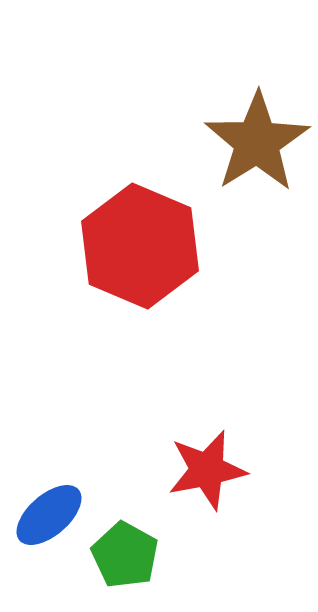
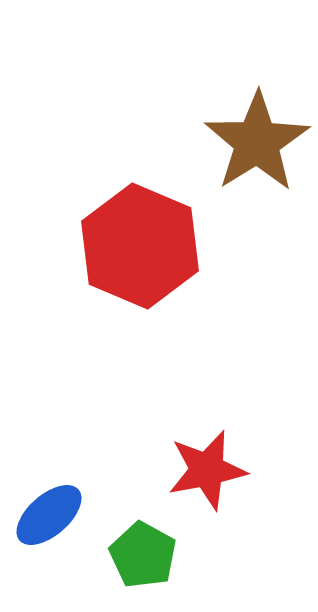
green pentagon: moved 18 px right
